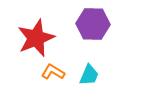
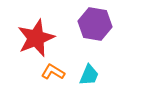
purple hexagon: moved 2 px right; rotated 8 degrees clockwise
